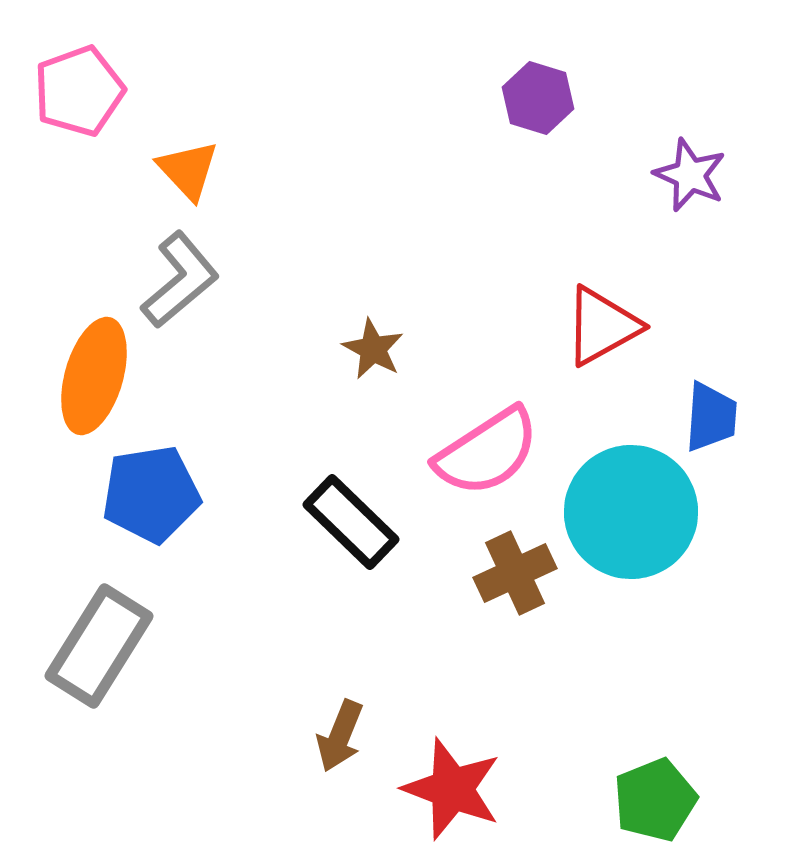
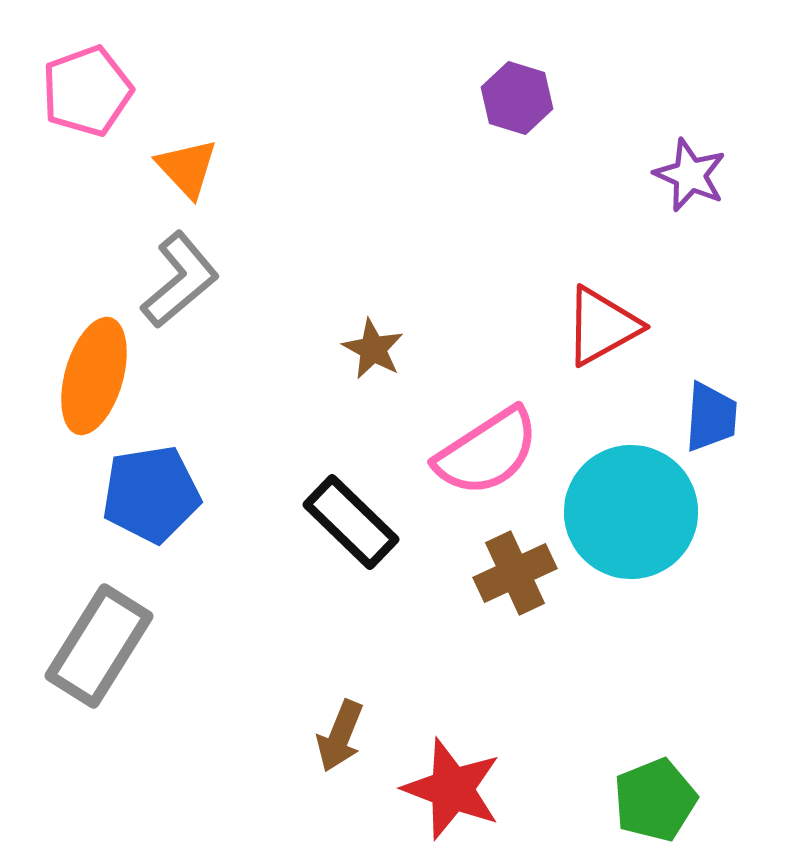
pink pentagon: moved 8 px right
purple hexagon: moved 21 px left
orange triangle: moved 1 px left, 2 px up
